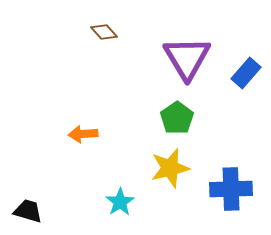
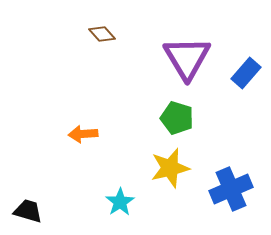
brown diamond: moved 2 px left, 2 px down
green pentagon: rotated 20 degrees counterclockwise
blue cross: rotated 21 degrees counterclockwise
